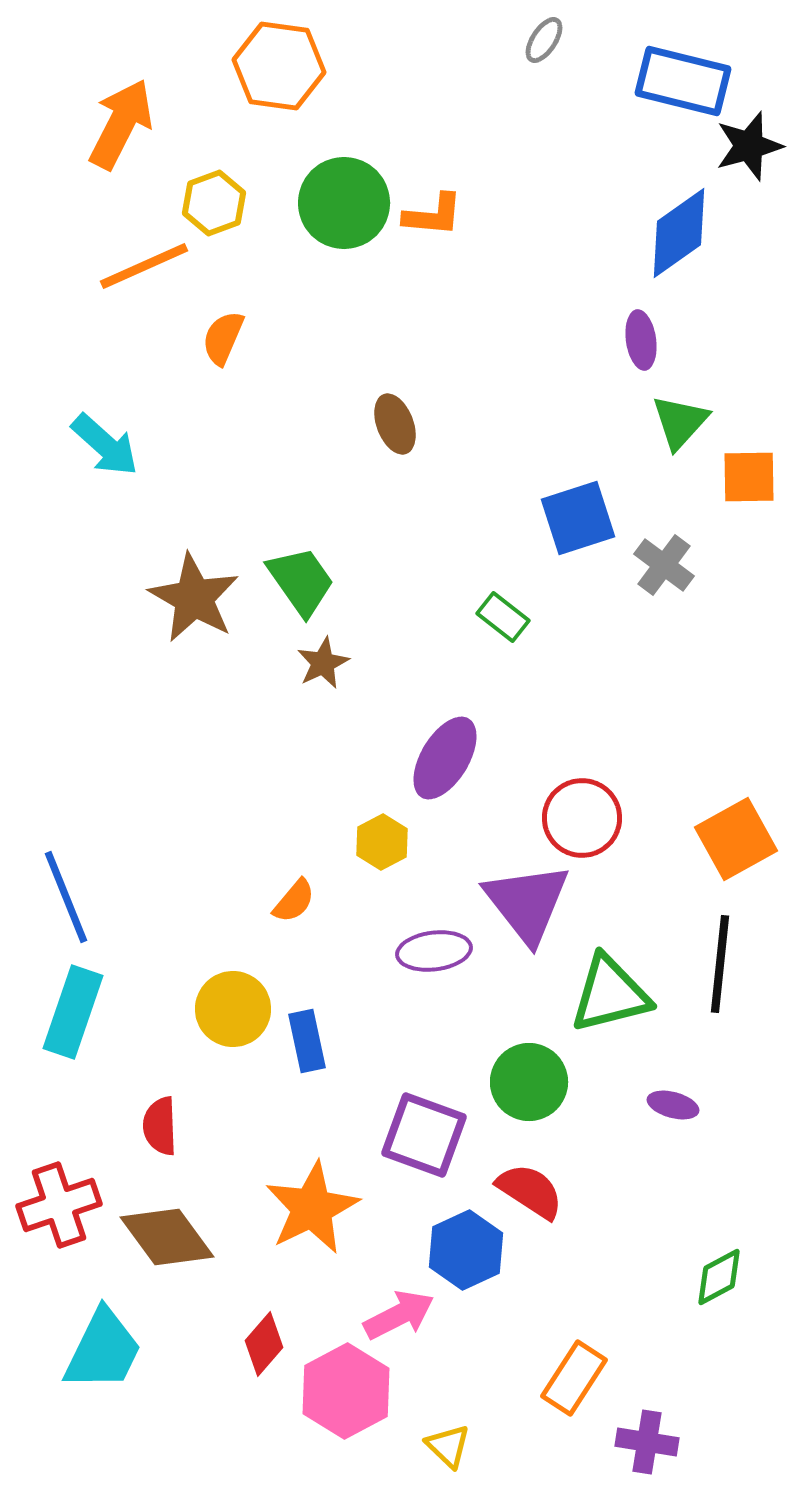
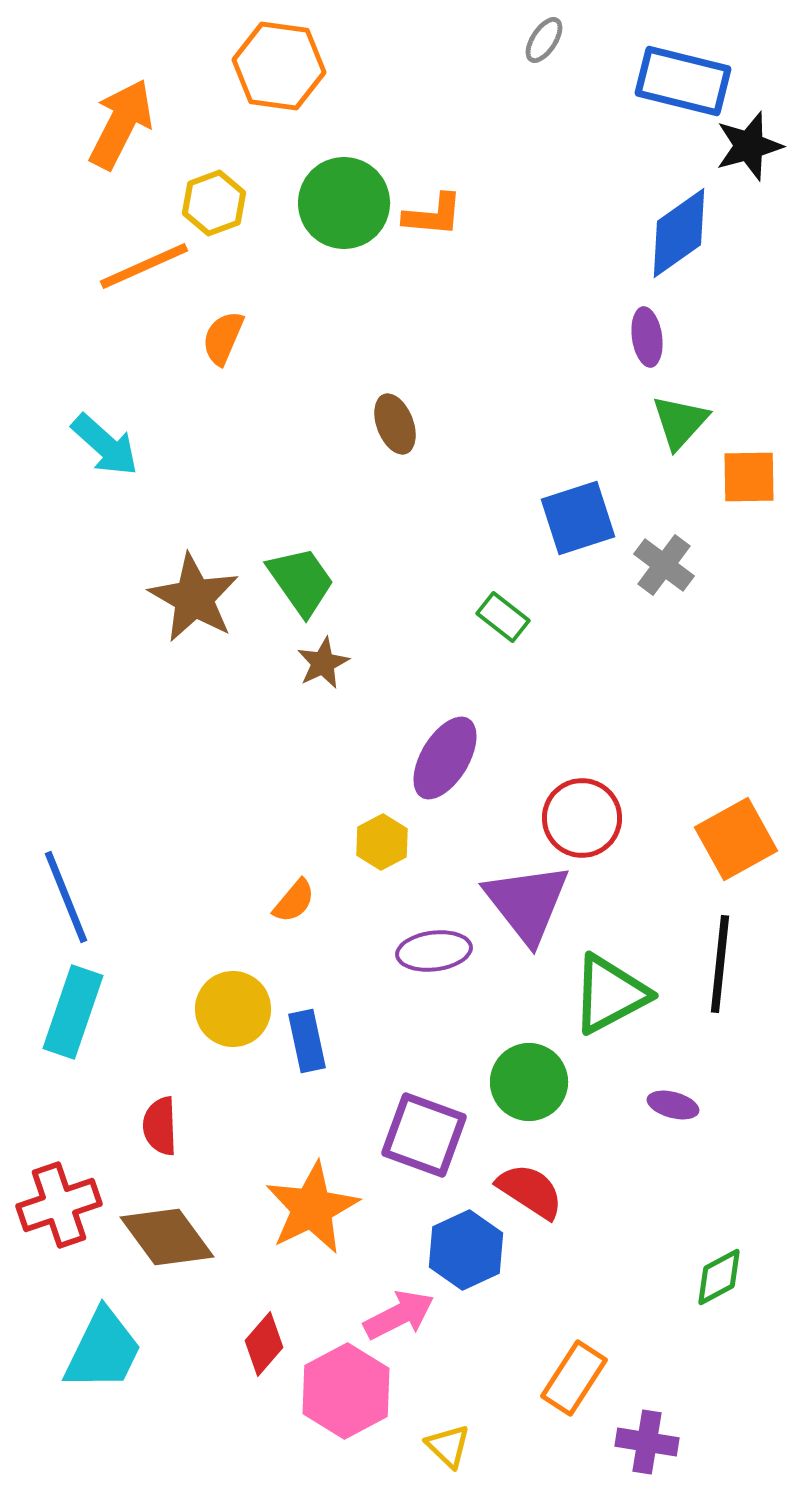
purple ellipse at (641, 340): moved 6 px right, 3 px up
green triangle at (610, 994): rotated 14 degrees counterclockwise
